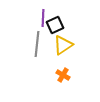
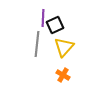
yellow triangle: moved 1 px right, 2 px down; rotated 15 degrees counterclockwise
